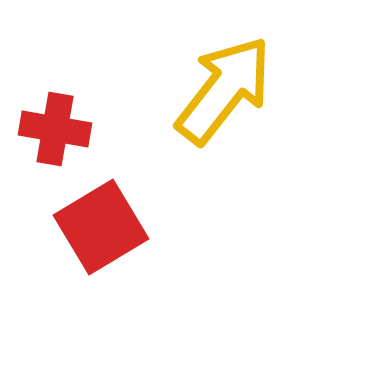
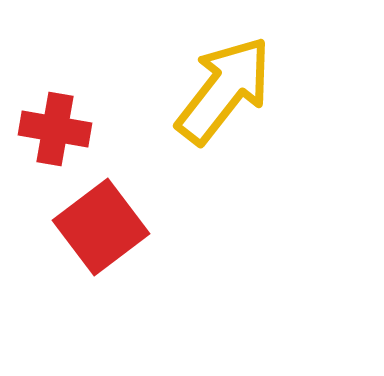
red square: rotated 6 degrees counterclockwise
